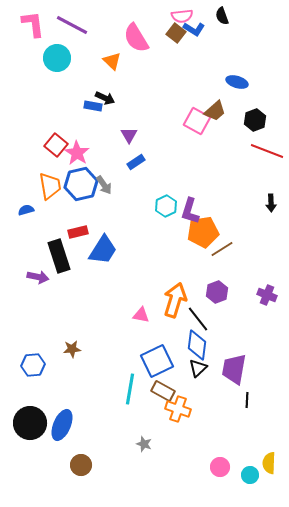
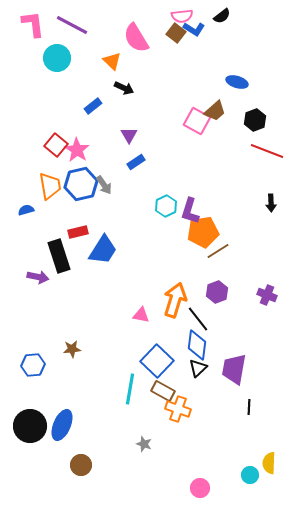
black semicircle at (222, 16): rotated 108 degrees counterclockwise
black arrow at (105, 98): moved 19 px right, 10 px up
blue rectangle at (93, 106): rotated 48 degrees counterclockwise
pink star at (77, 153): moved 3 px up
brown line at (222, 249): moved 4 px left, 2 px down
blue square at (157, 361): rotated 20 degrees counterclockwise
black line at (247, 400): moved 2 px right, 7 px down
black circle at (30, 423): moved 3 px down
pink circle at (220, 467): moved 20 px left, 21 px down
